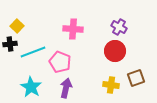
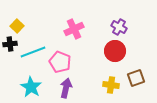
pink cross: moved 1 px right; rotated 30 degrees counterclockwise
